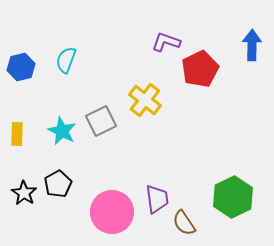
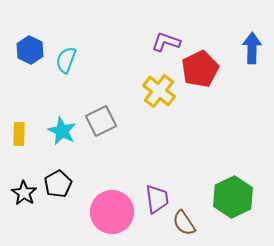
blue arrow: moved 3 px down
blue hexagon: moved 9 px right, 17 px up; rotated 20 degrees counterclockwise
yellow cross: moved 14 px right, 9 px up
yellow rectangle: moved 2 px right
